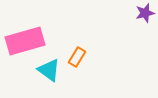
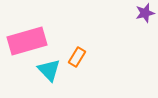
pink rectangle: moved 2 px right
cyan triangle: rotated 10 degrees clockwise
